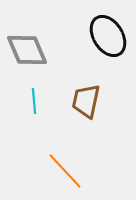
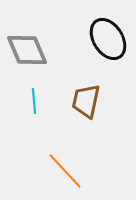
black ellipse: moved 3 px down
